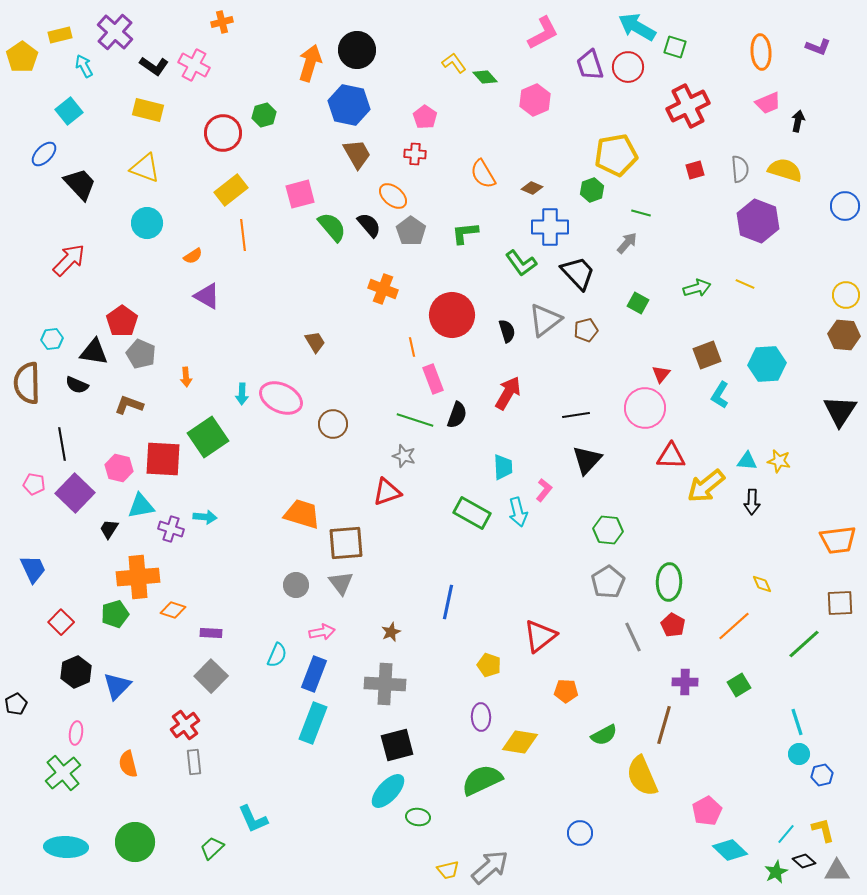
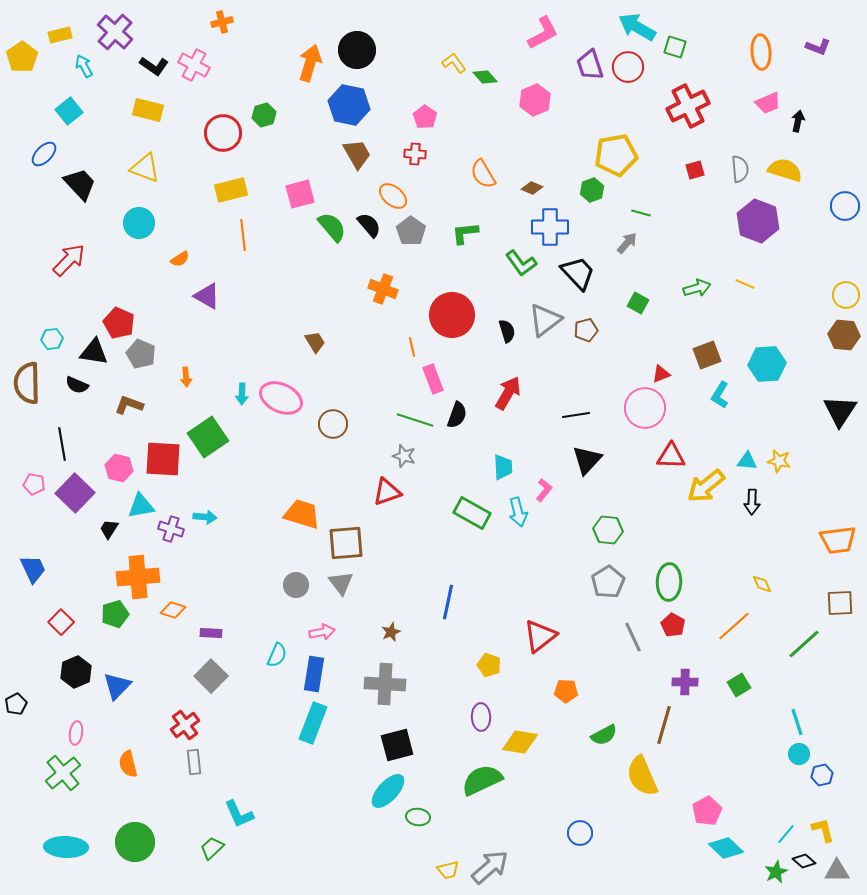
yellow rectangle at (231, 190): rotated 24 degrees clockwise
cyan circle at (147, 223): moved 8 px left
orange semicircle at (193, 256): moved 13 px left, 3 px down
red pentagon at (122, 321): moved 3 px left, 2 px down; rotated 12 degrees counterclockwise
red triangle at (661, 374): rotated 30 degrees clockwise
blue rectangle at (314, 674): rotated 12 degrees counterclockwise
cyan L-shape at (253, 819): moved 14 px left, 5 px up
cyan diamond at (730, 850): moved 4 px left, 2 px up
